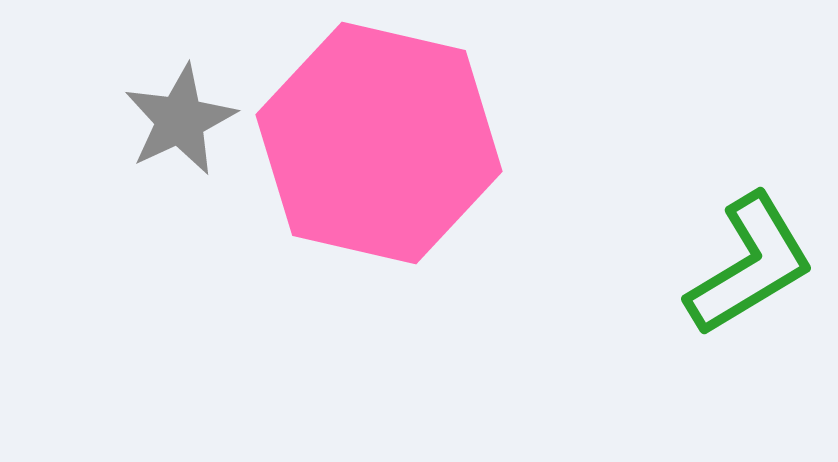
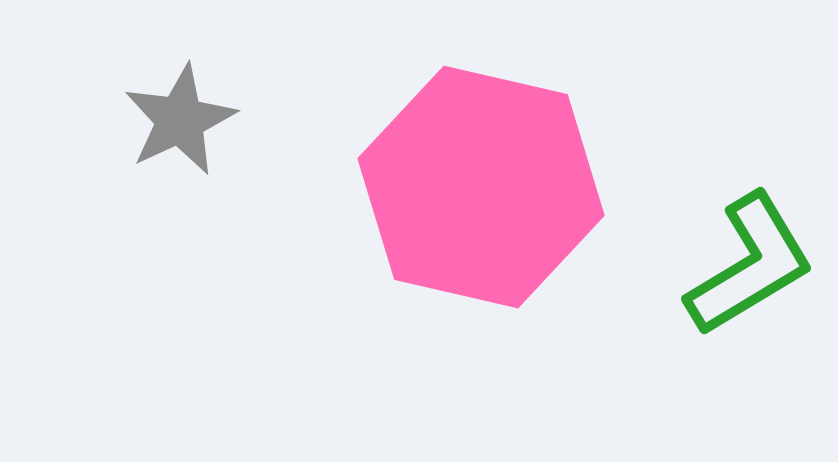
pink hexagon: moved 102 px right, 44 px down
